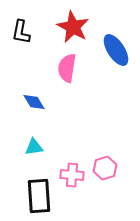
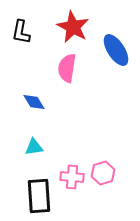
pink hexagon: moved 2 px left, 5 px down
pink cross: moved 2 px down
